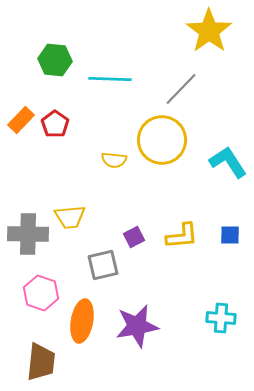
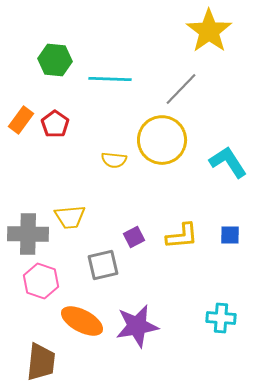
orange rectangle: rotated 8 degrees counterclockwise
pink hexagon: moved 12 px up
orange ellipse: rotated 72 degrees counterclockwise
